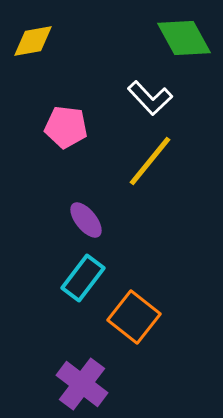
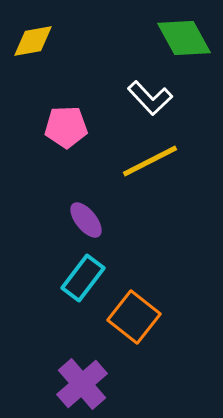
pink pentagon: rotated 9 degrees counterclockwise
yellow line: rotated 24 degrees clockwise
purple cross: rotated 12 degrees clockwise
